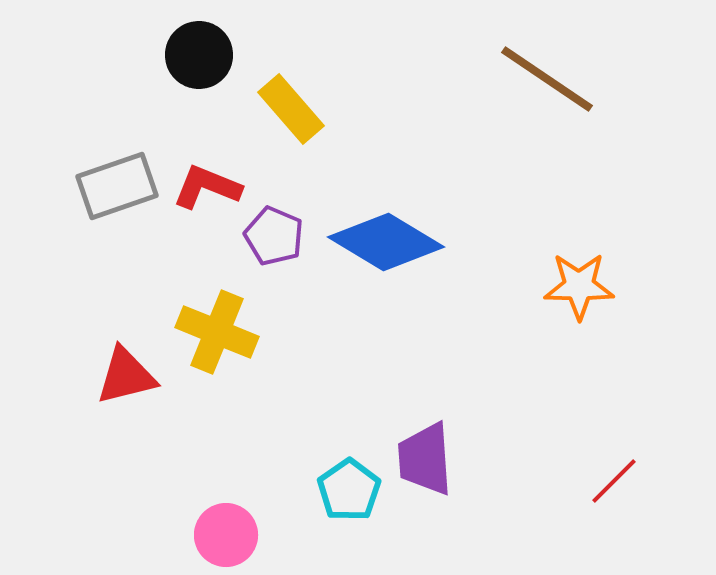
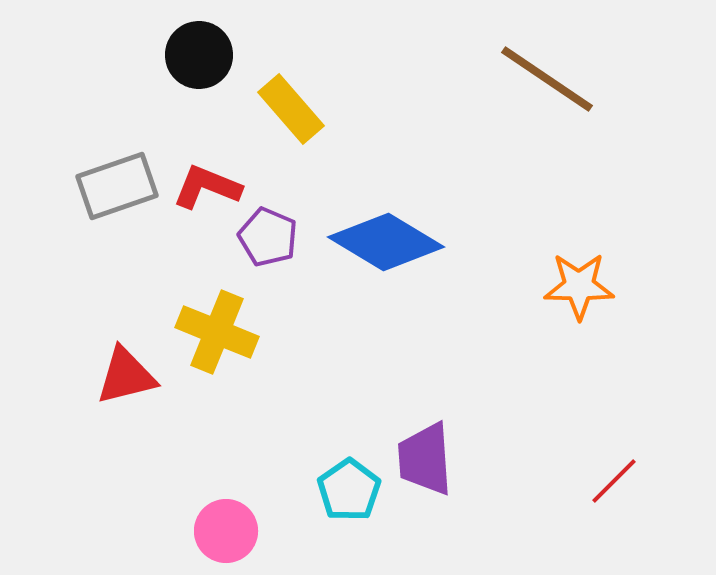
purple pentagon: moved 6 px left, 1 px down
pink circle: moved 4 px up
